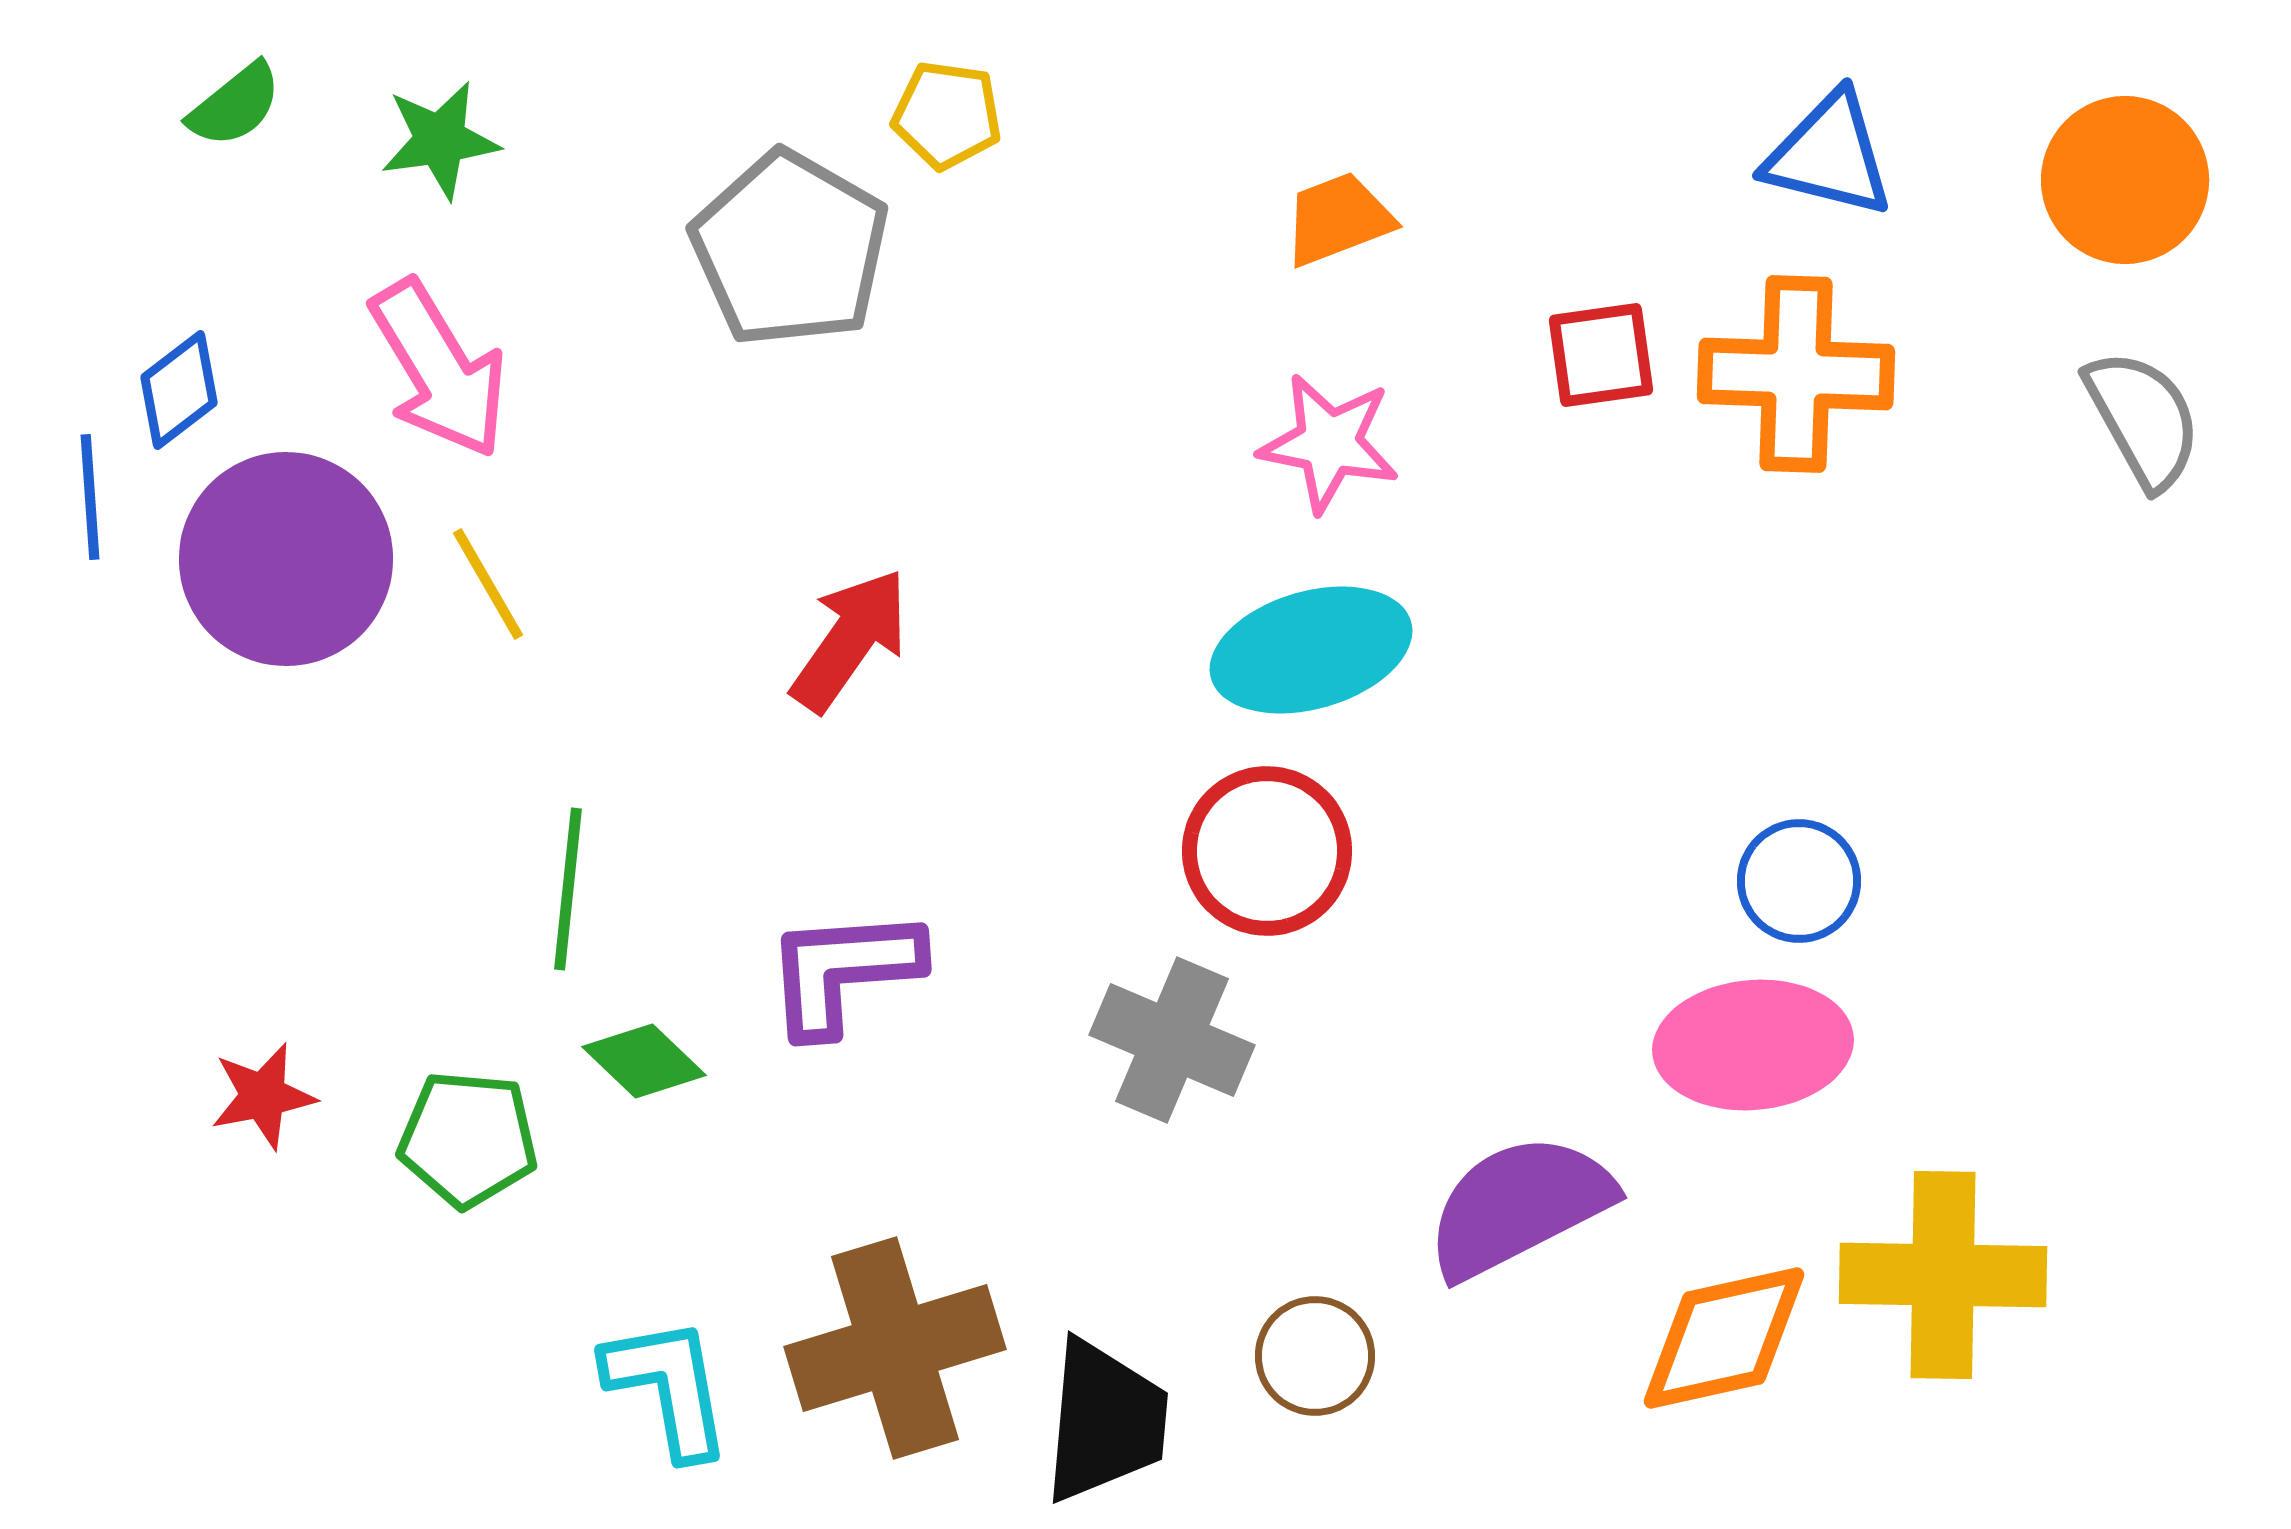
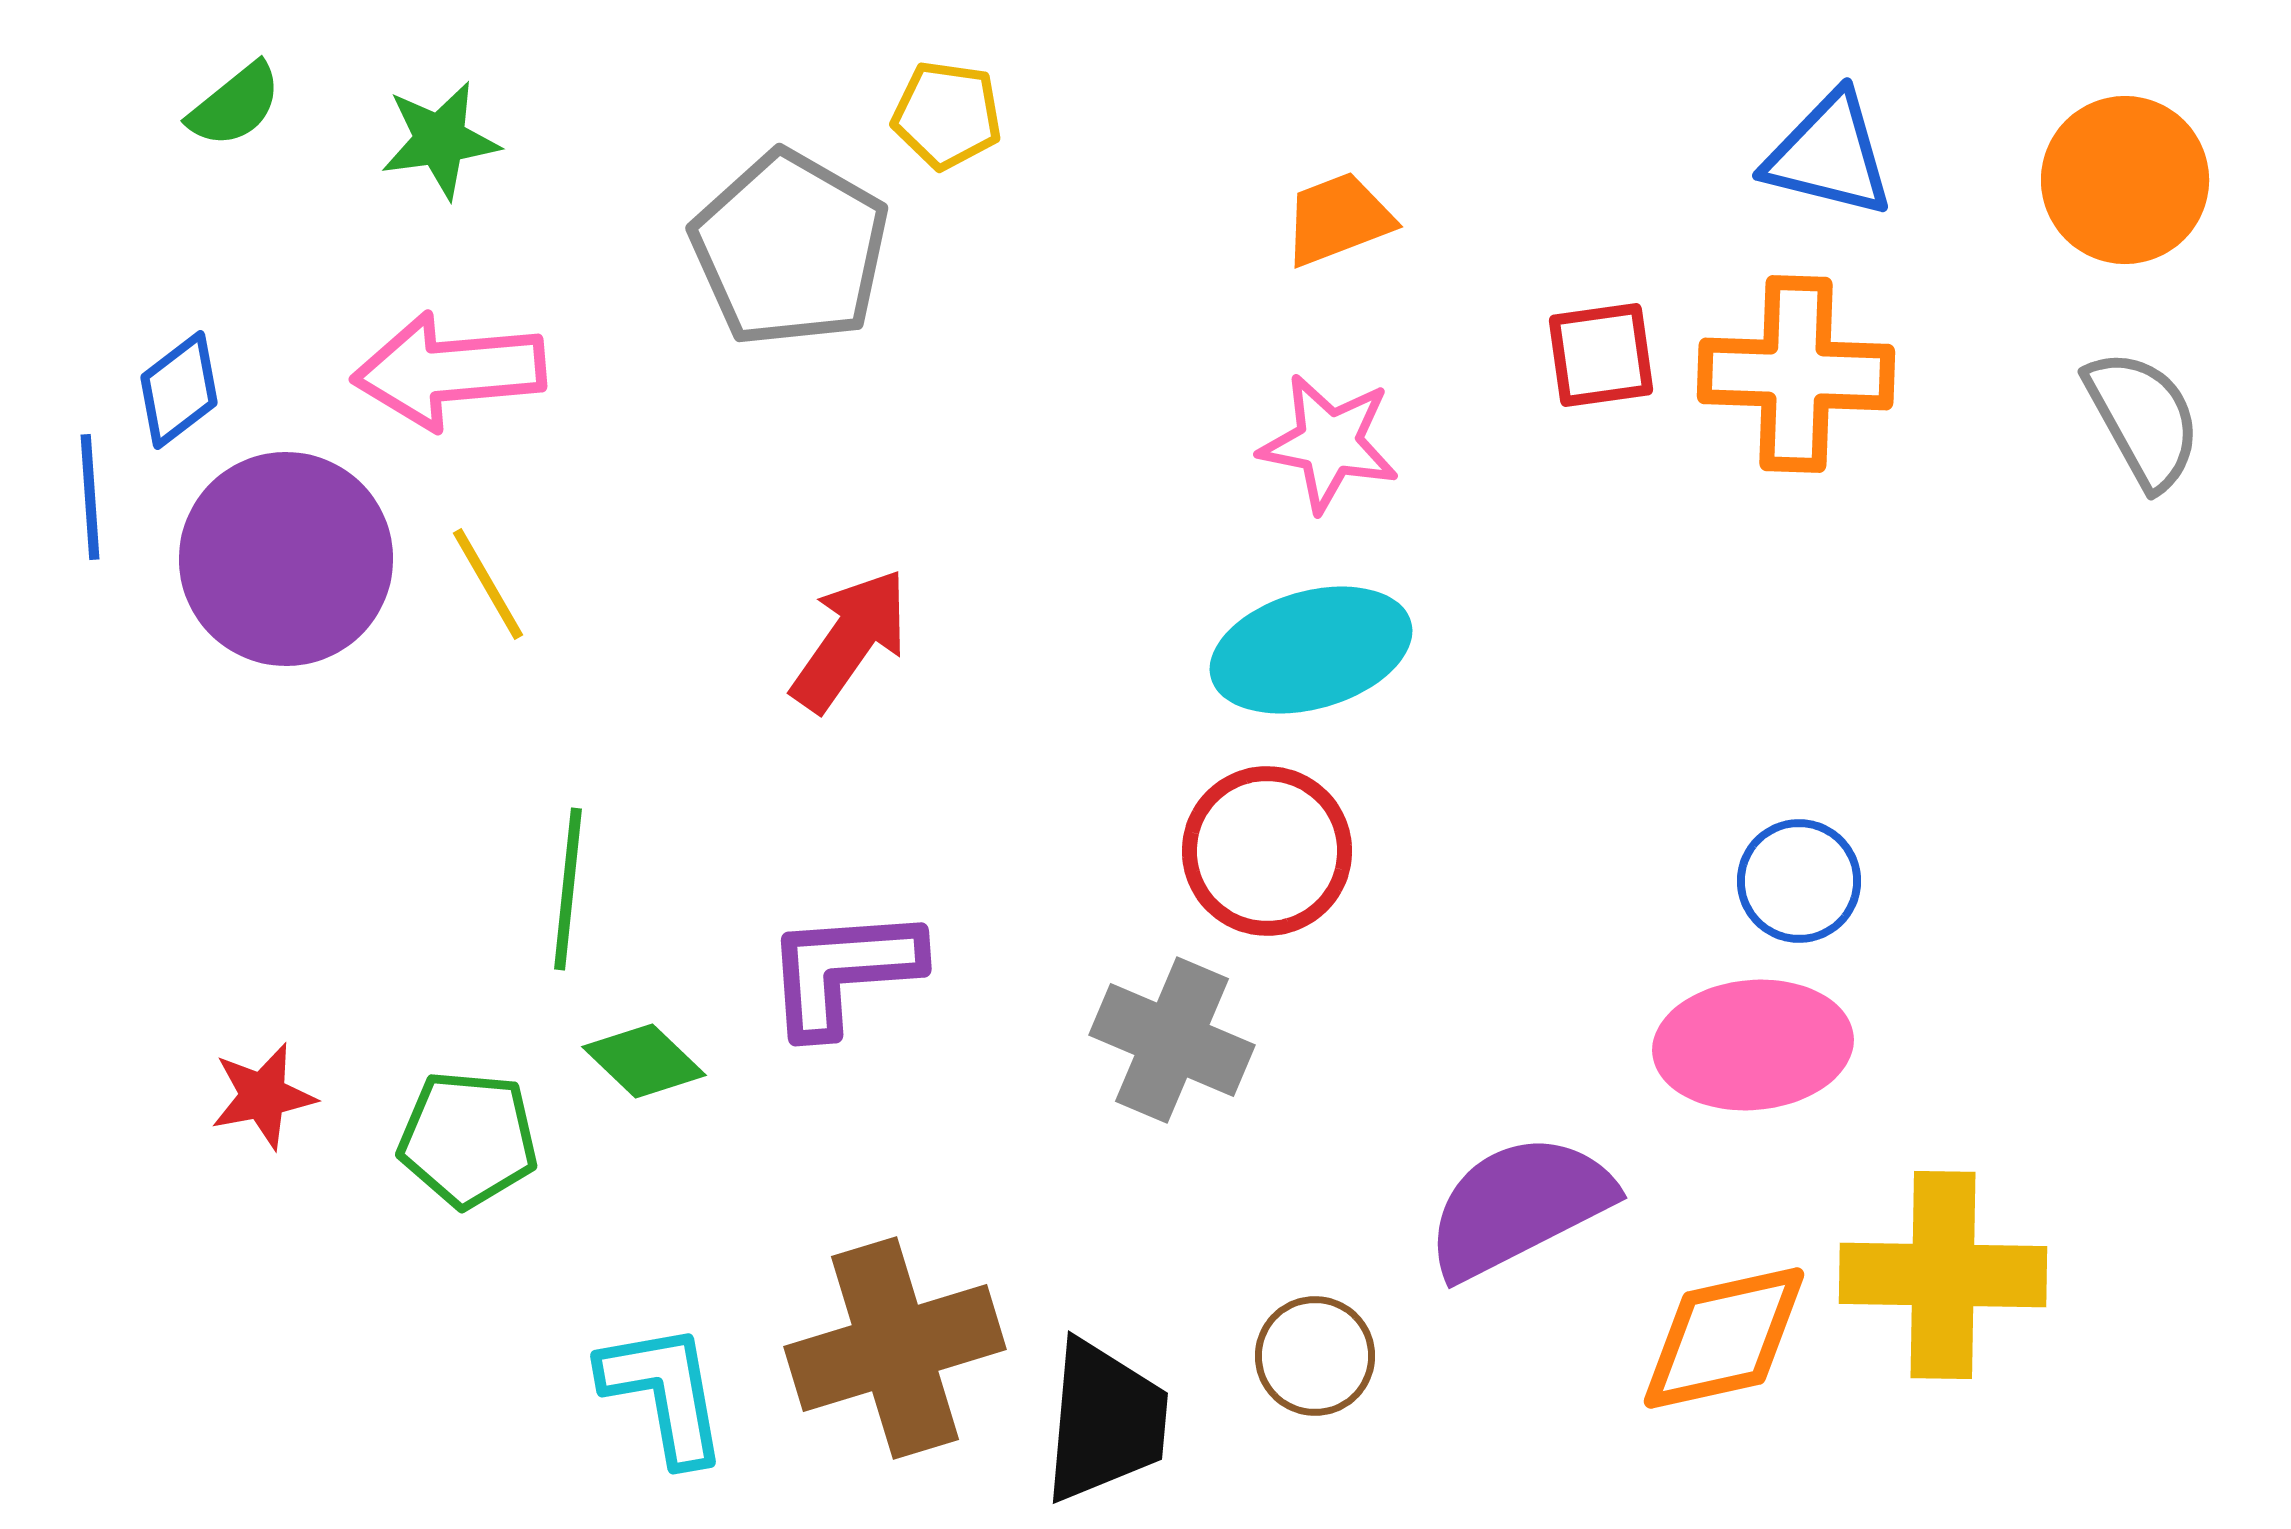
pink arrow: moved 10 px right, 2 px down; rotated 116 degrees clockwise
cyan L-shape: moved 4 px left, 6 px down
